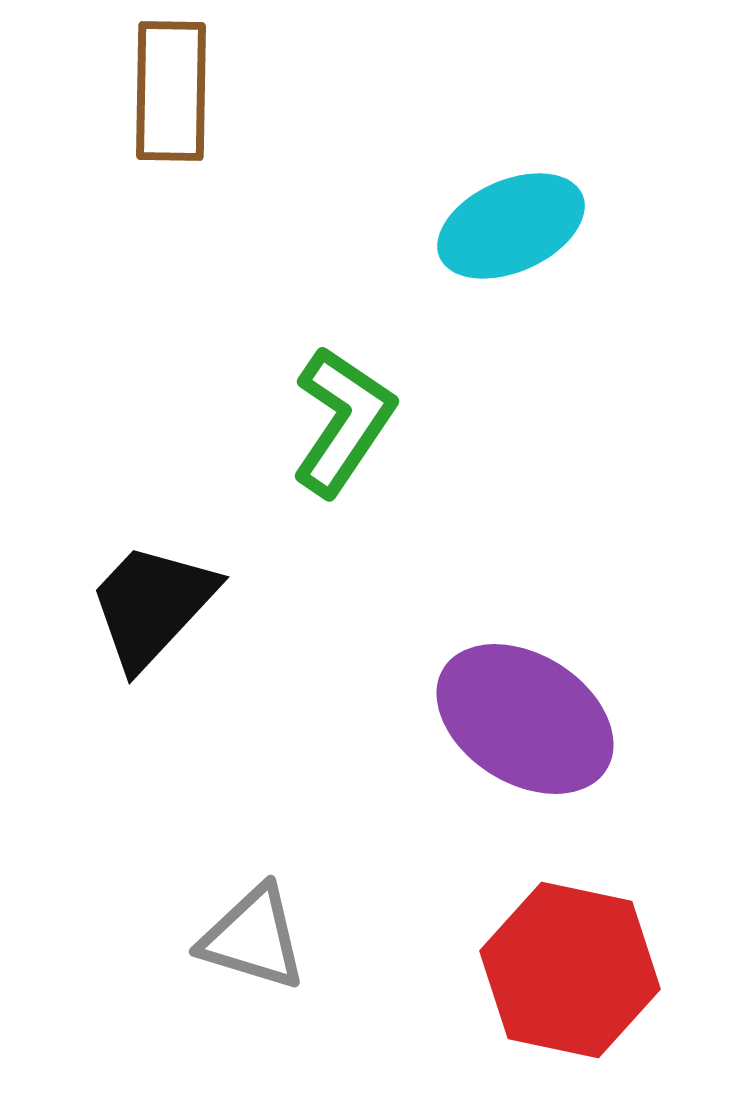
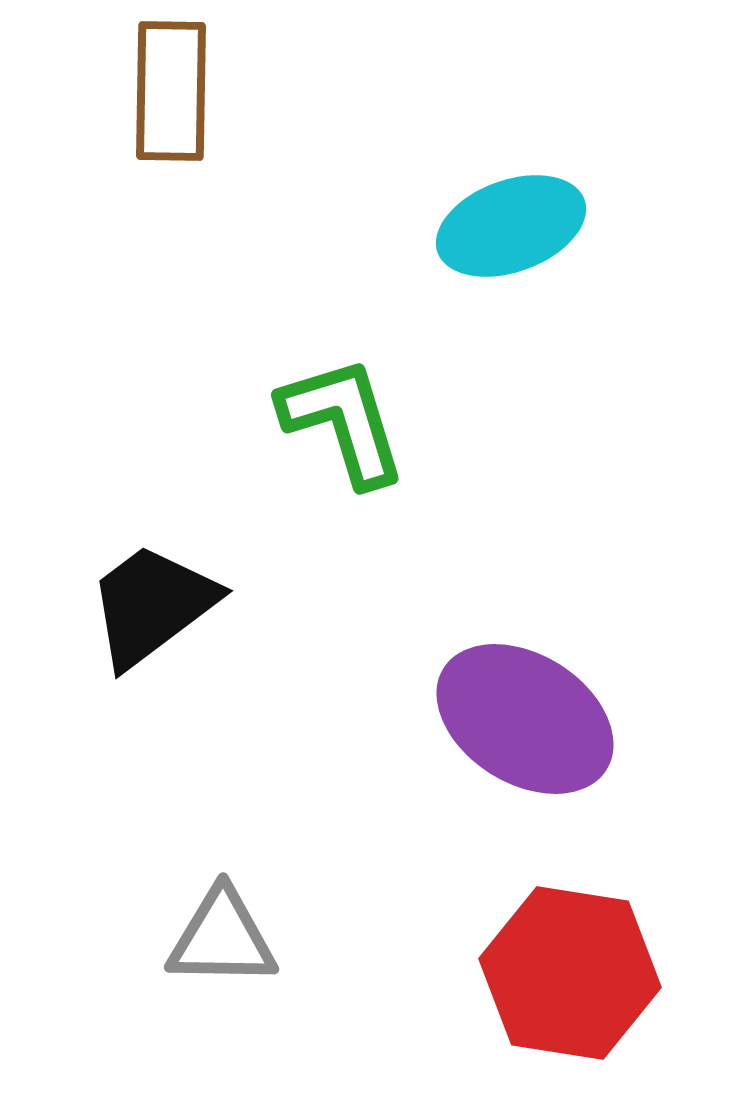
cyan ellipse: rotated 4 degrees clockwise
green L-shape: rotated 51 degrees counterclockwise
black trapezoid: rotated 10 degrees clockwise
gray triangle: moved 31 px left; rotated 16 degrees counterclockwise
red hexagon: moved 3 px down; rotated 3 degrees counterclockwise
